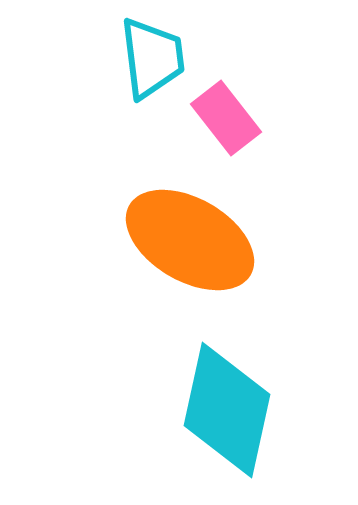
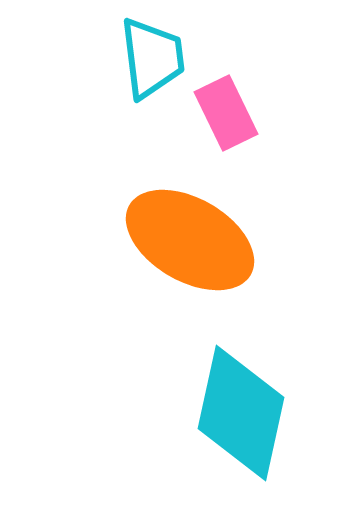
pink rectangle: moved 5 px up; rotated 12 degrees clockwise
cyan diamond: moved 14 px right, 3 px down
